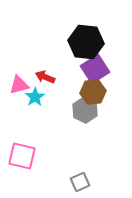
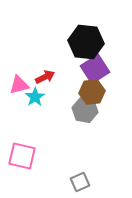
red arrow: rotated 132 degrees clockwise
brown hexagon: moved 1 px left
gray hexagon: rotated 15 degrees counterclockwise
